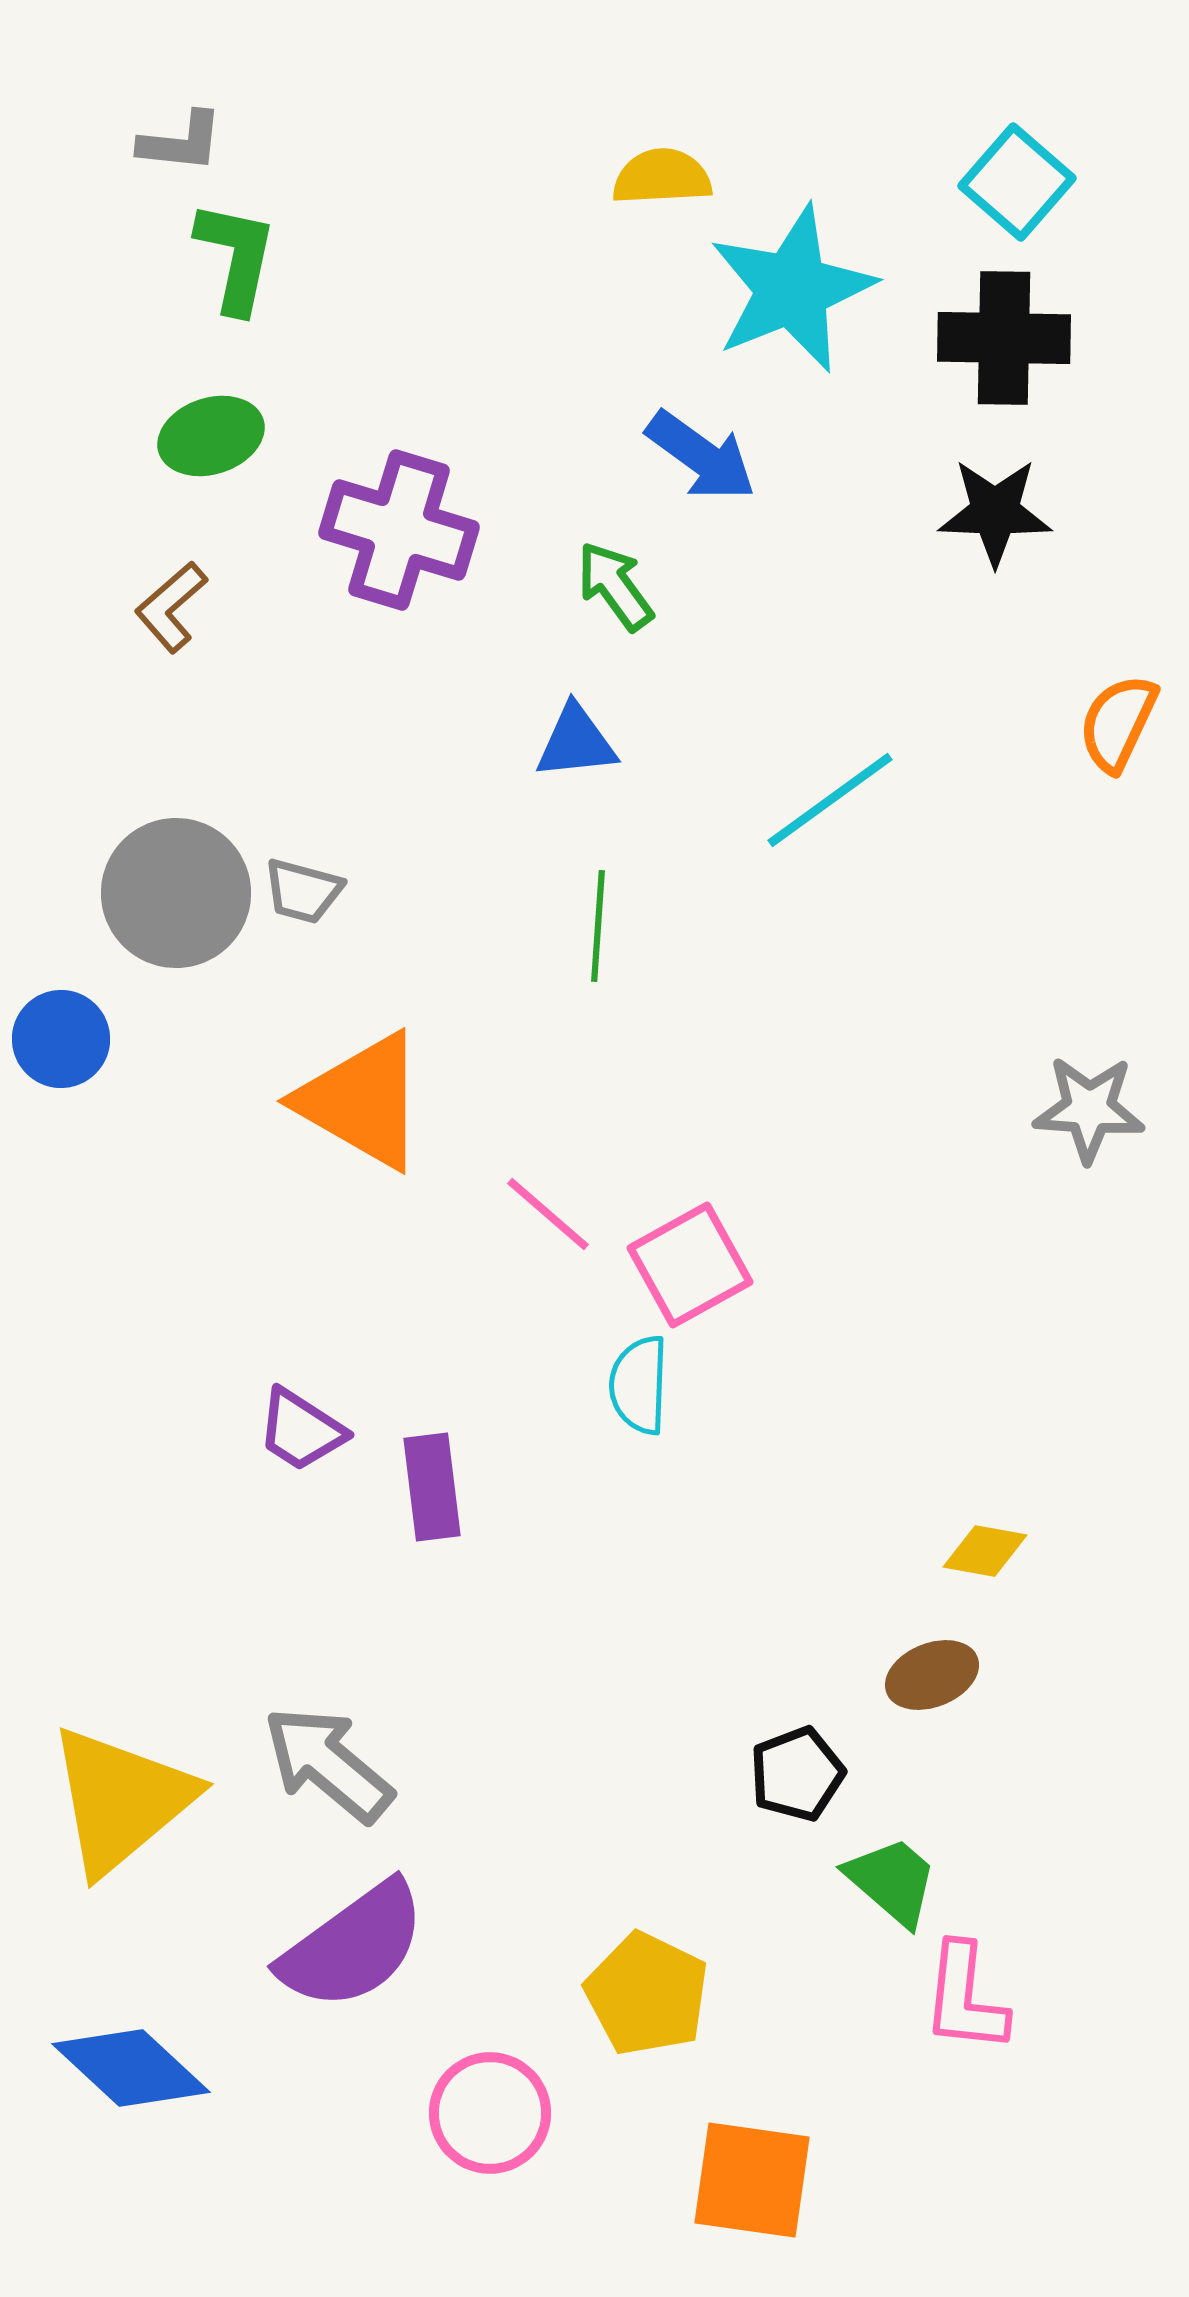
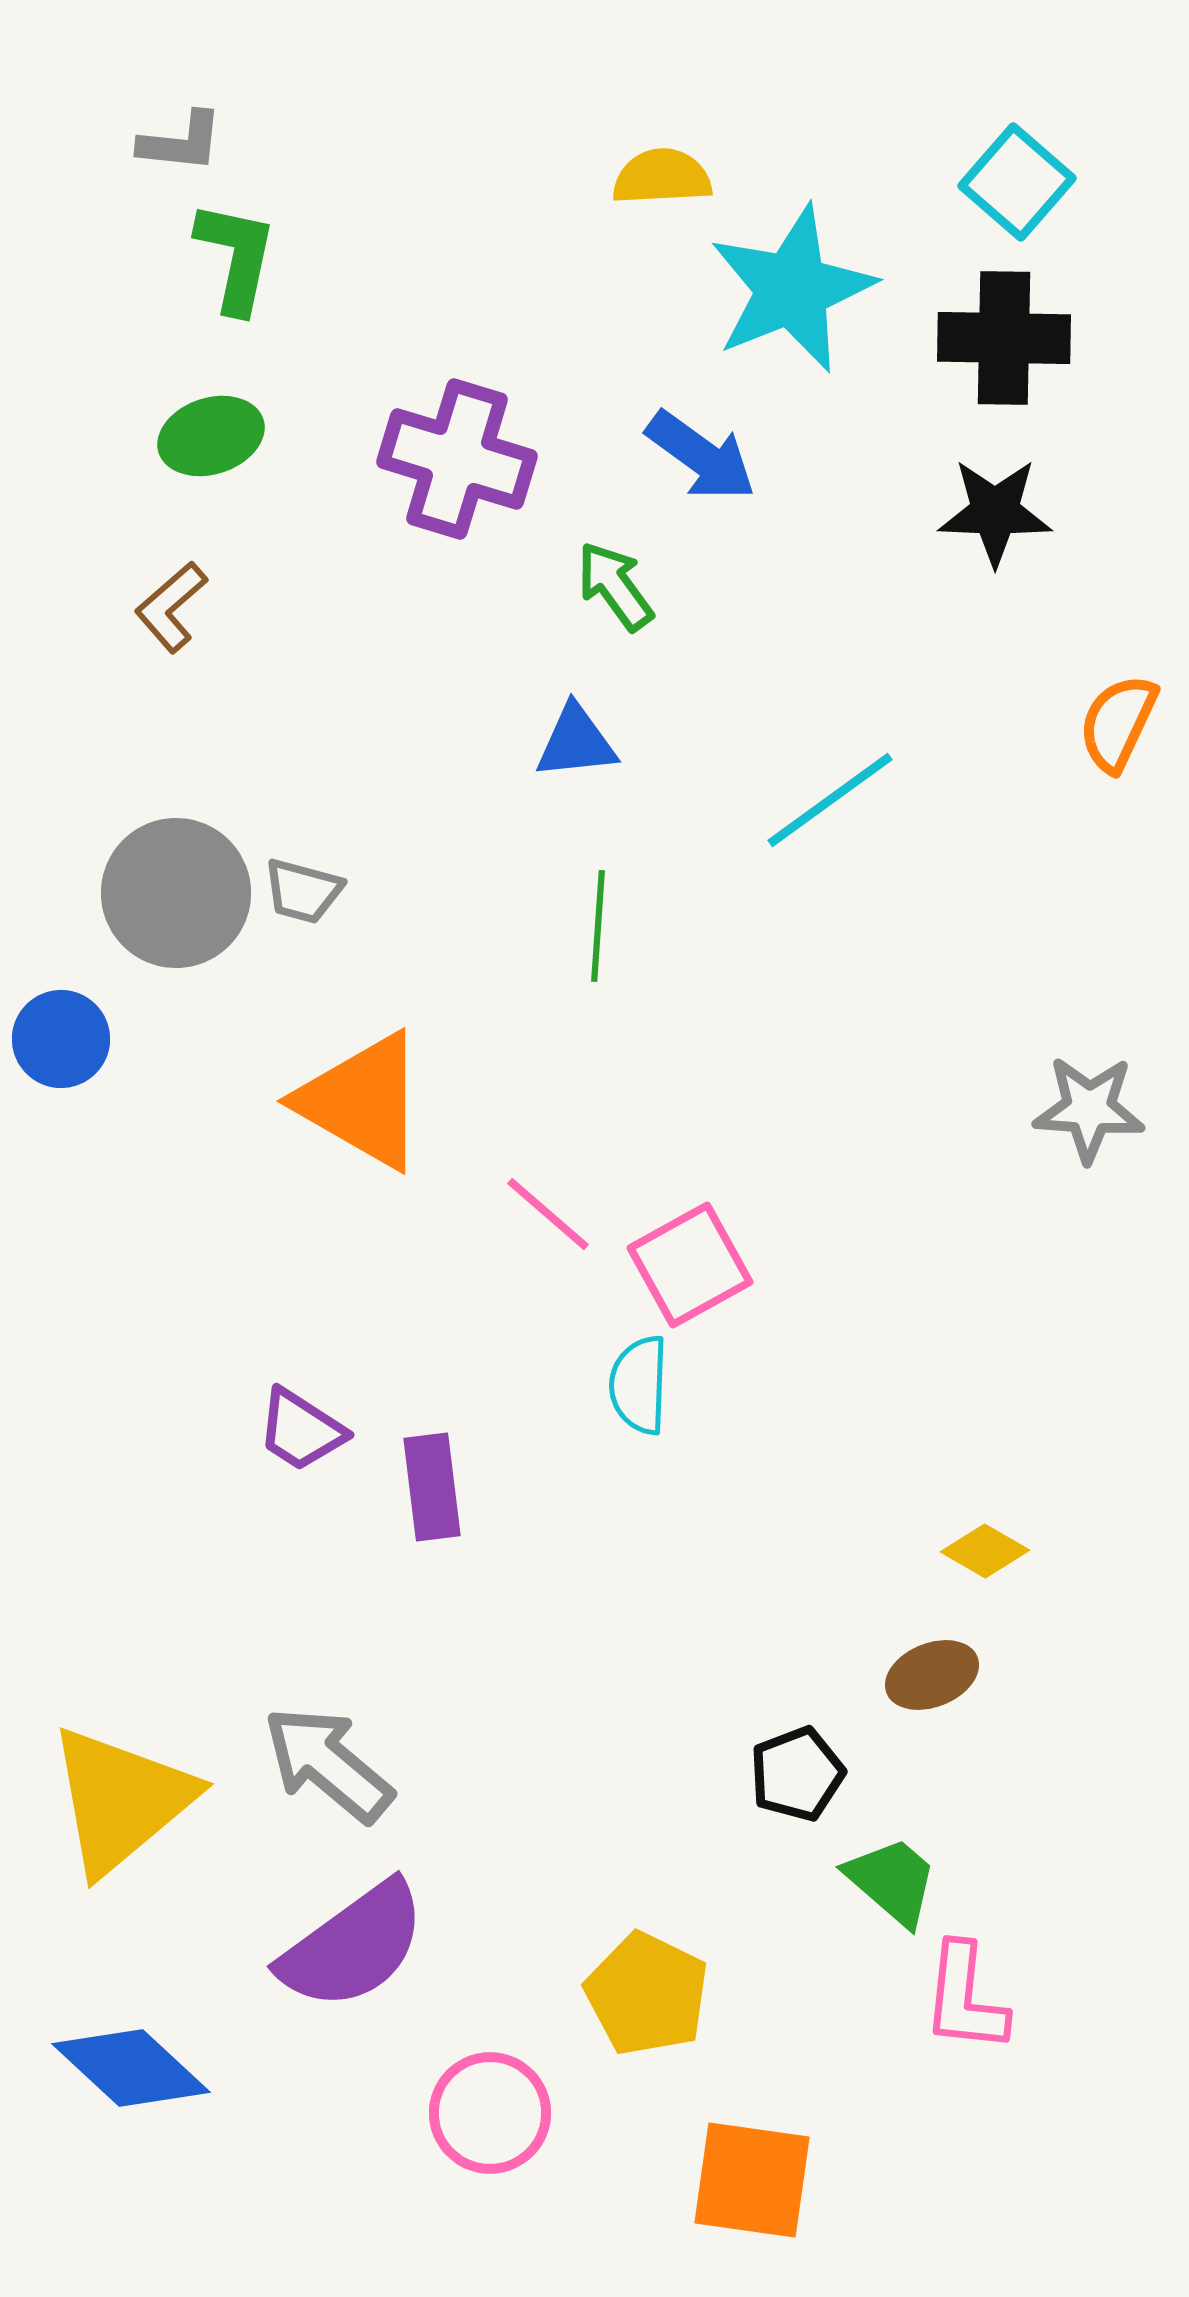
purple cross: moved 58 px right, 71 px up
yellow diamond: rotated 20 degrees clockwise
